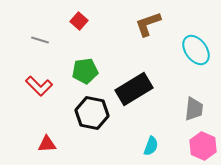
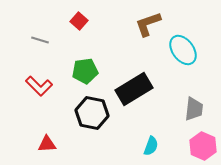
cyan ellipse: moved 13 px left
